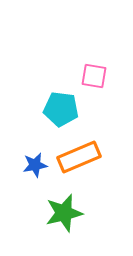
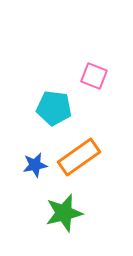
pink square: rotated 12 degrees clockwise
cyan pentagon: moved 7 px left, 1 px up
orange rectangle: rotated 12 degrees counterclockwise
